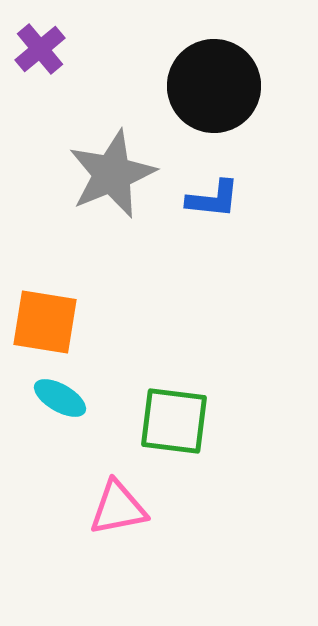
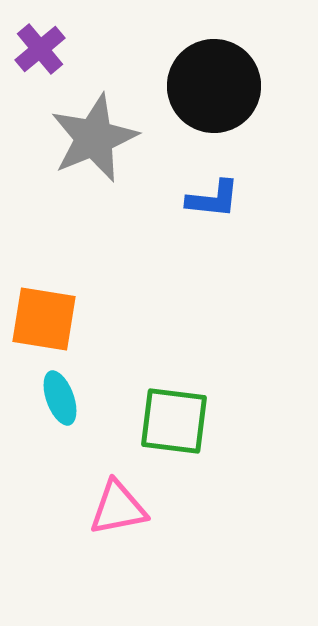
gray star: moved 18 px left, 36 px up
orange square: moved 1 px left, 3 px up
cyan ellipse: rotated 40 degrees clockwise
